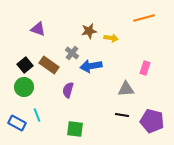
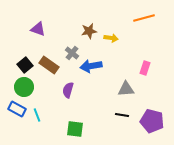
blue rectangle: moved 14 px up
